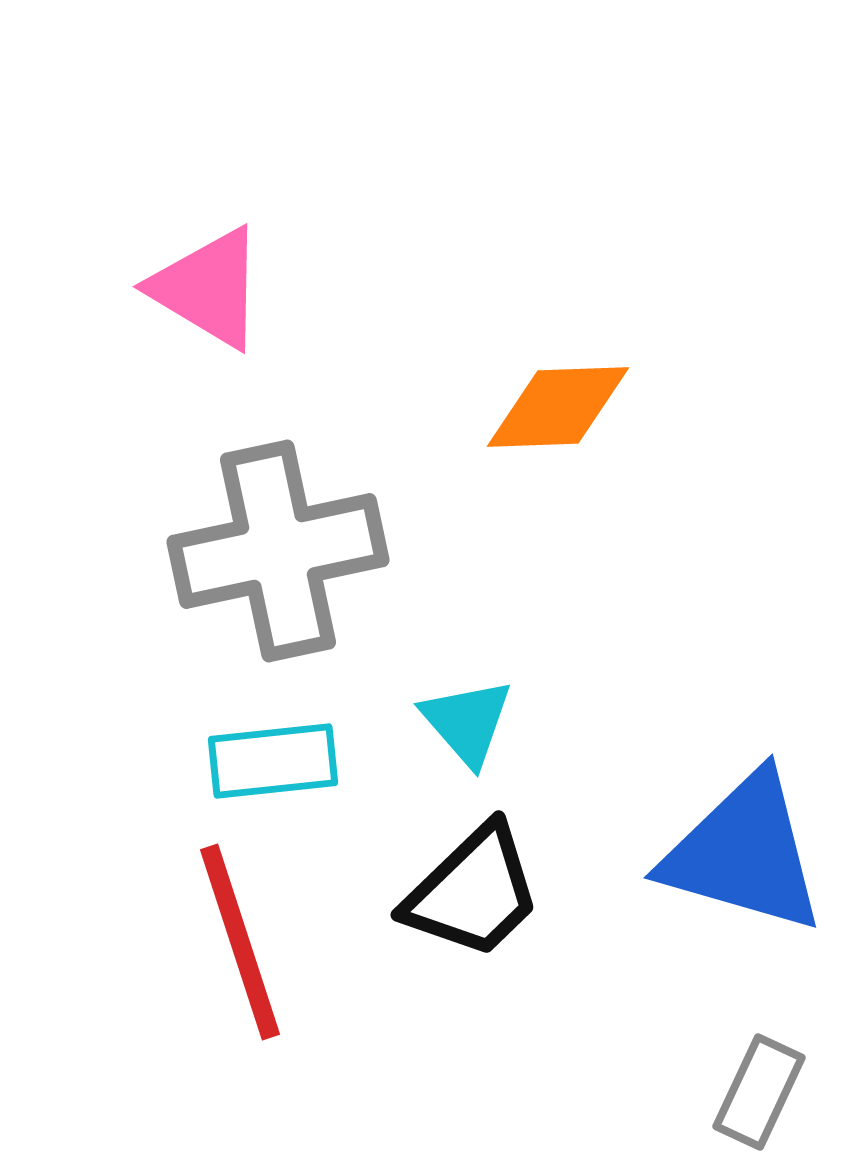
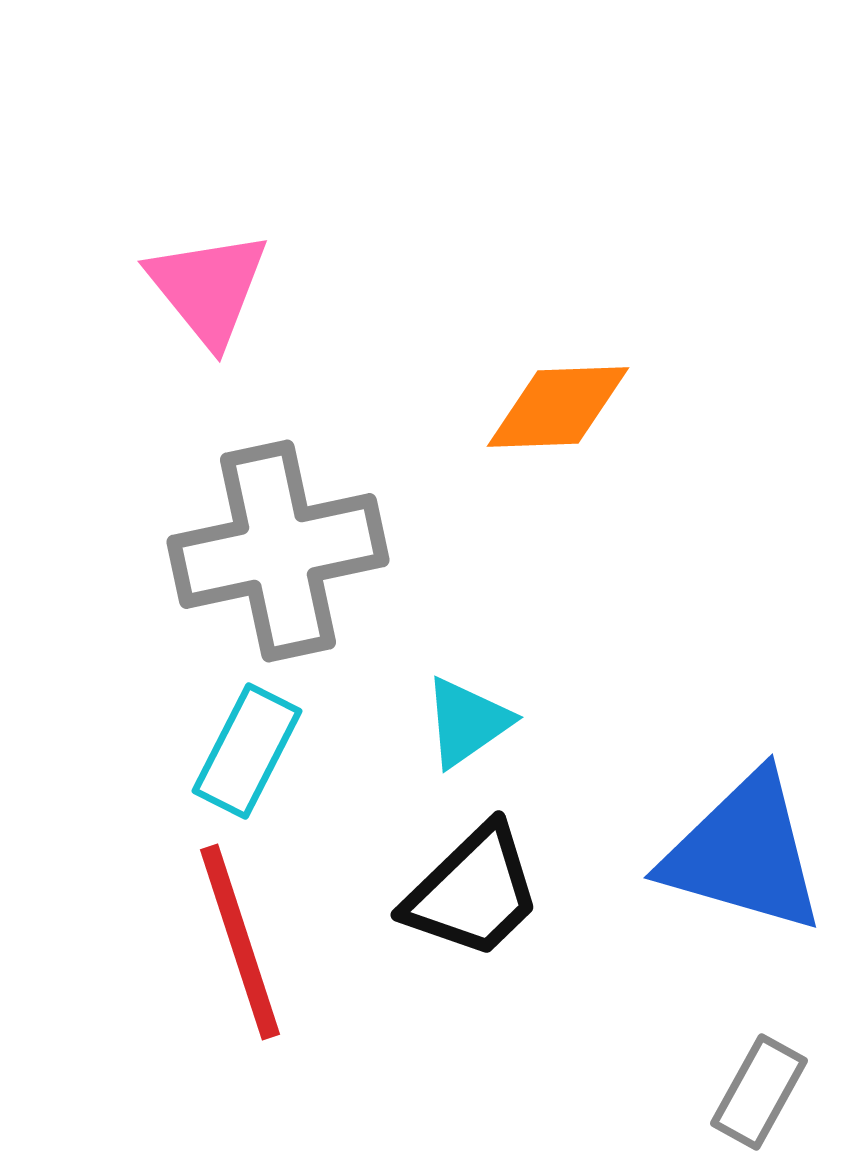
pink triangle: rotated 20 degrees clockwise
cyan triangle: rotated 36 degrees clockwise
cyan rectangle: moved 26 px left, 10 px up; rotated 57 degrees counterclockwise
gray rectangle: rotated 4 degrees clockwise
